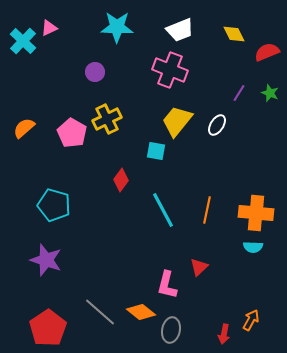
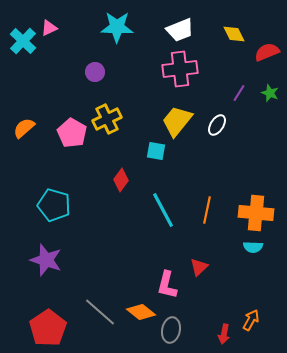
pink cross: moved 10 px right, 1 px up; rotated 28 degrees counterclockwise
